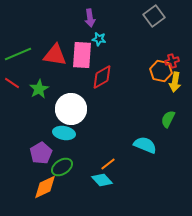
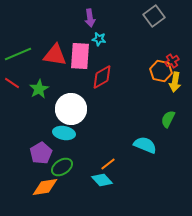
pink rectangle: moved 2 px left, 1 px down
red cross: rotated 16 degrees counterclockwise
orange diamond: rotated 16 degrees clockwise
